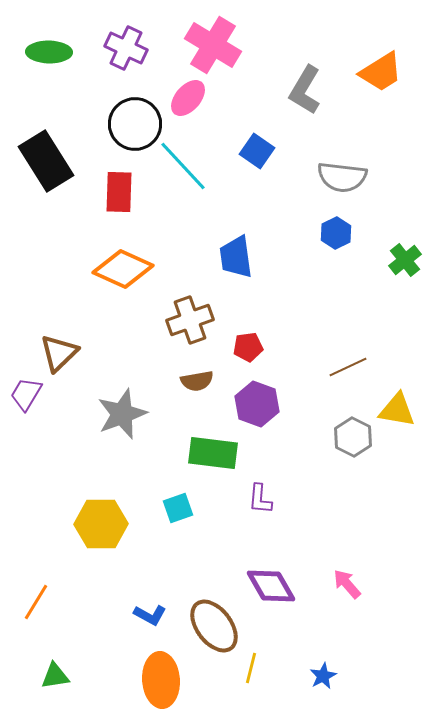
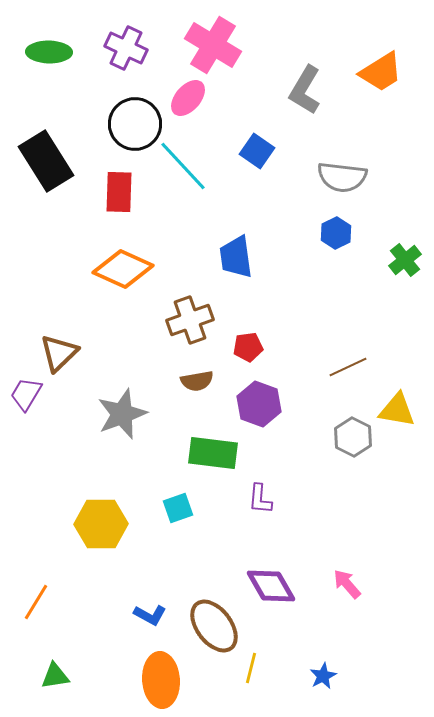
purple hexagon: moved 2 px right
